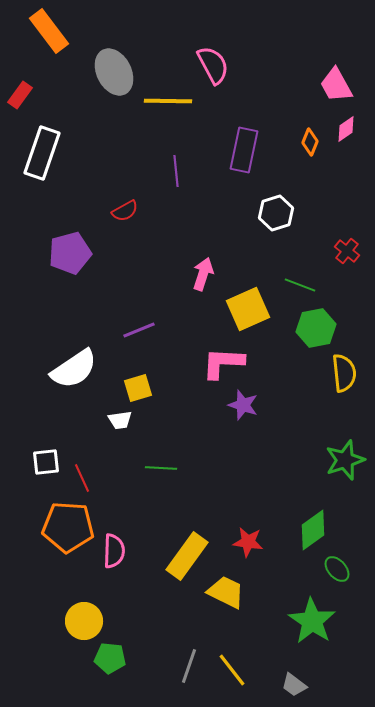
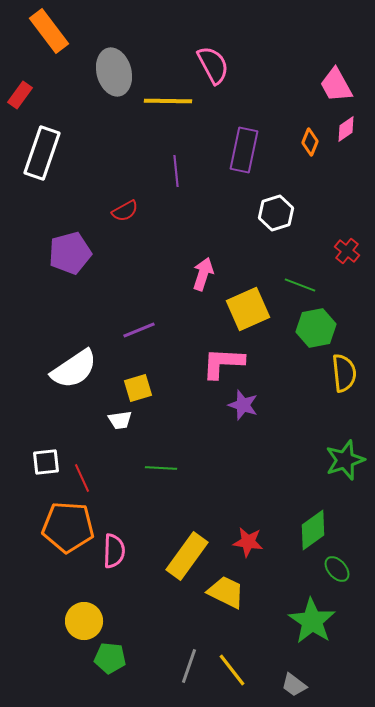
gray ellipse at (114, 72): rotated 12 degrees clockwise
